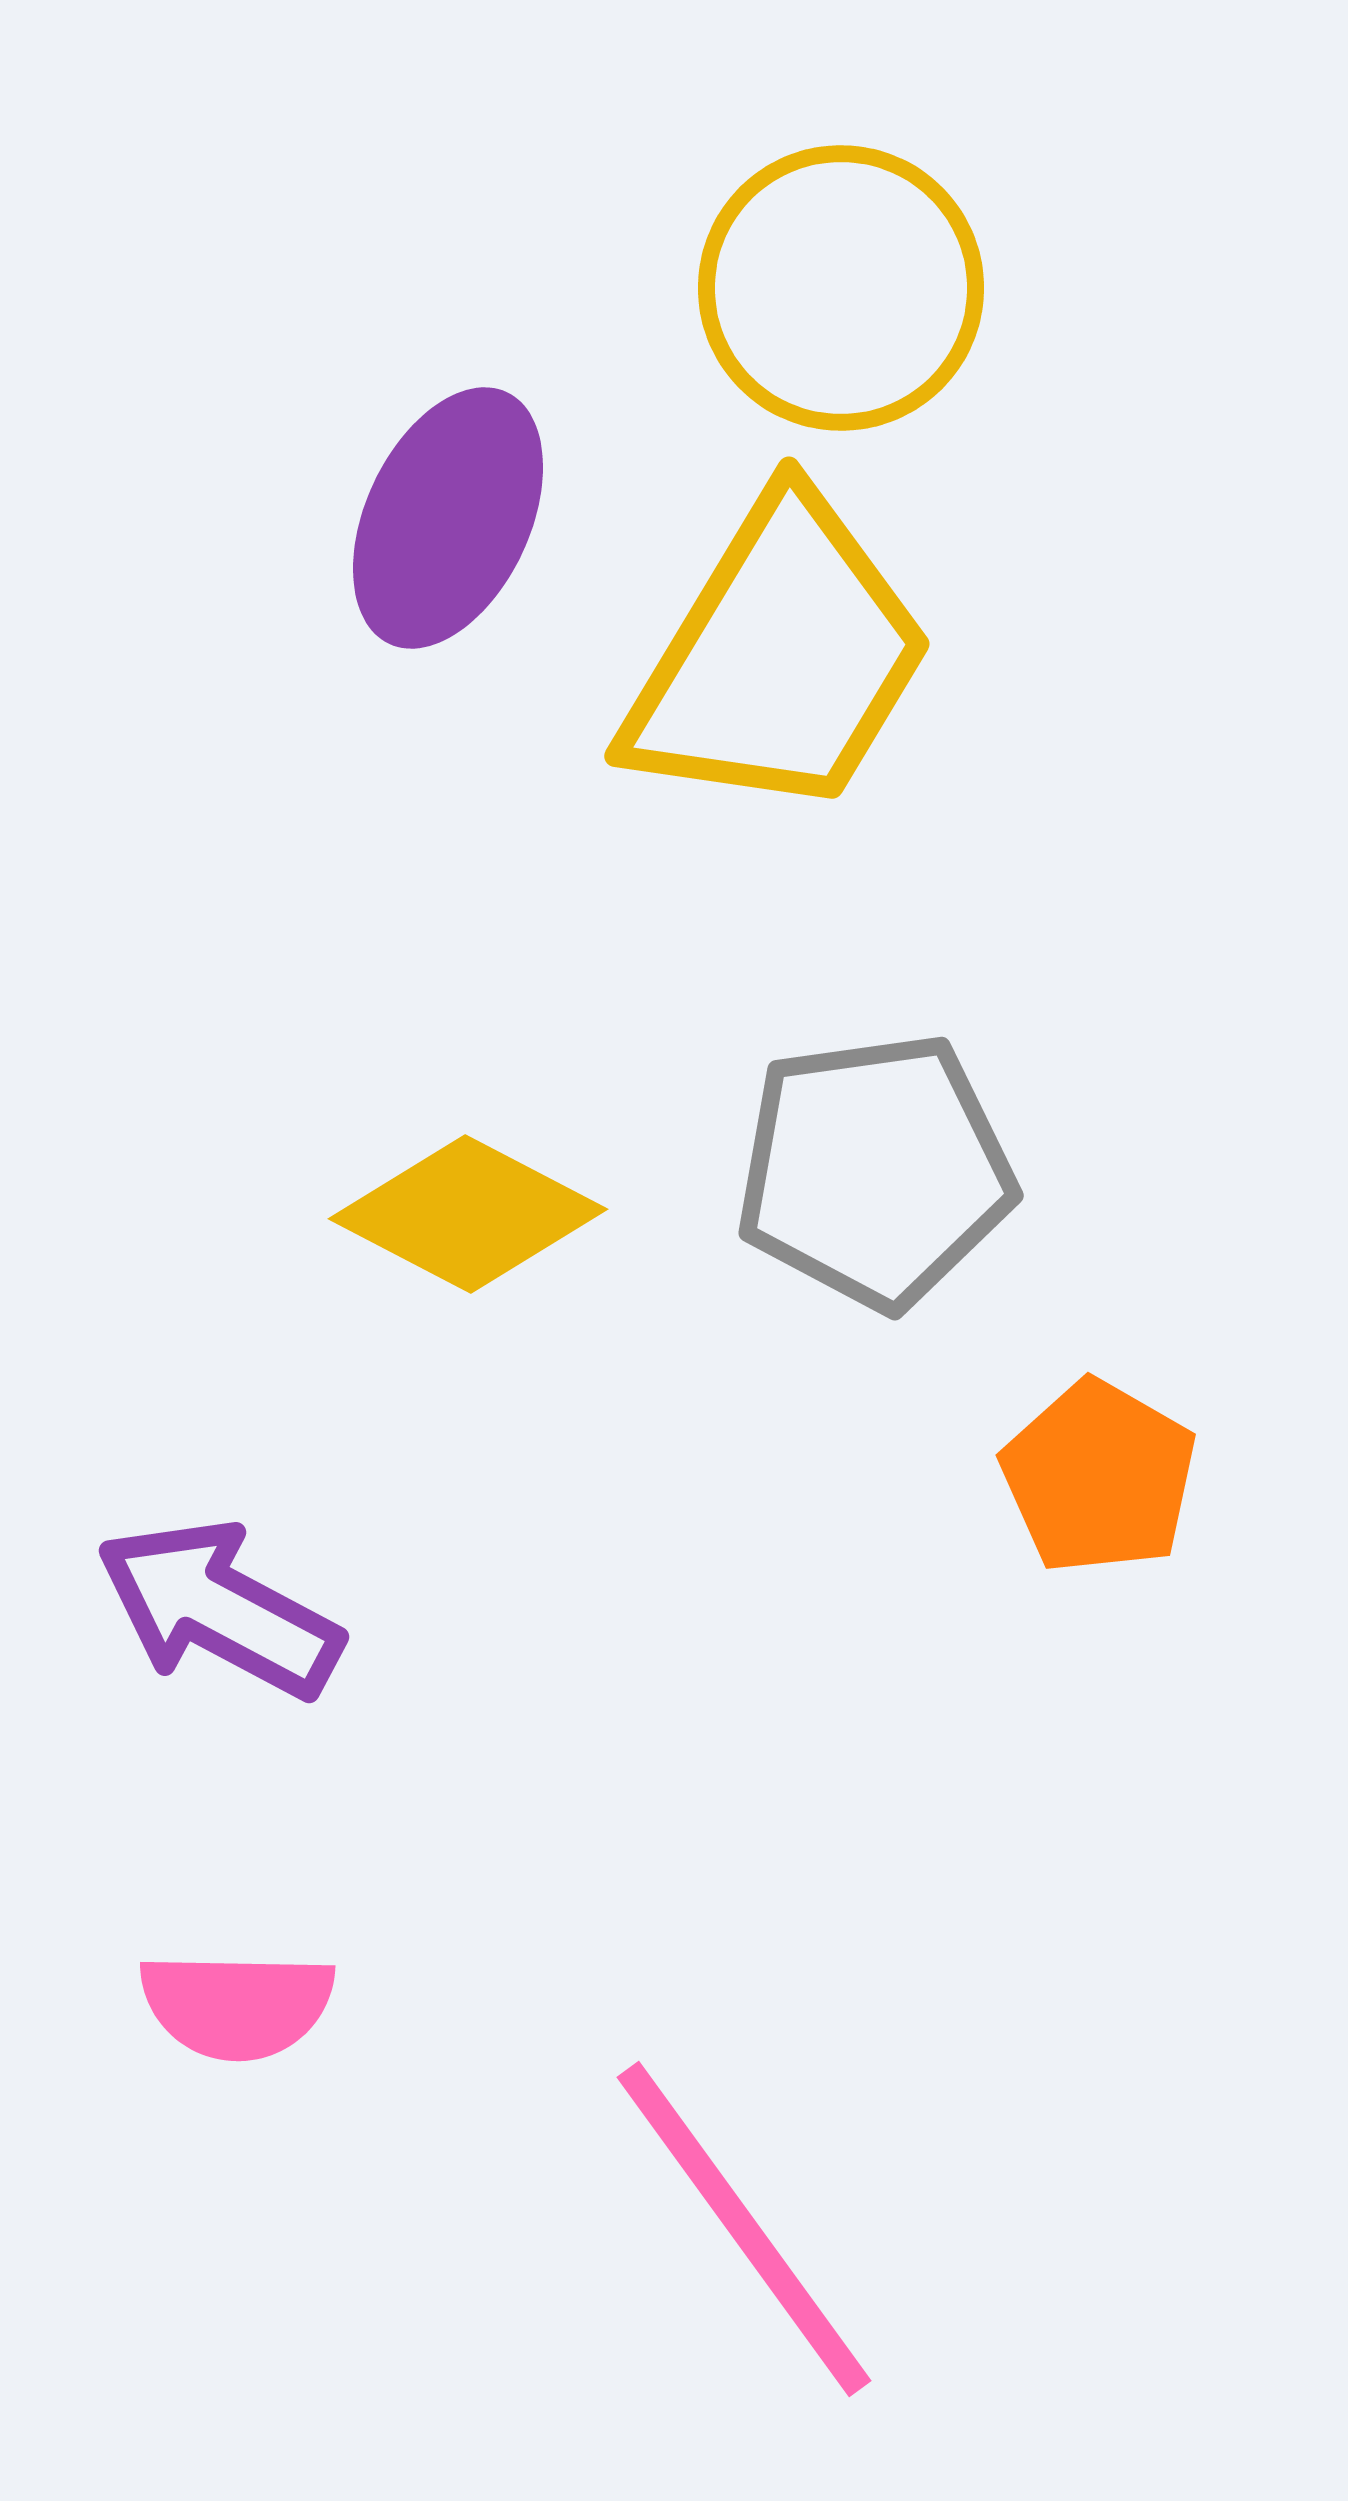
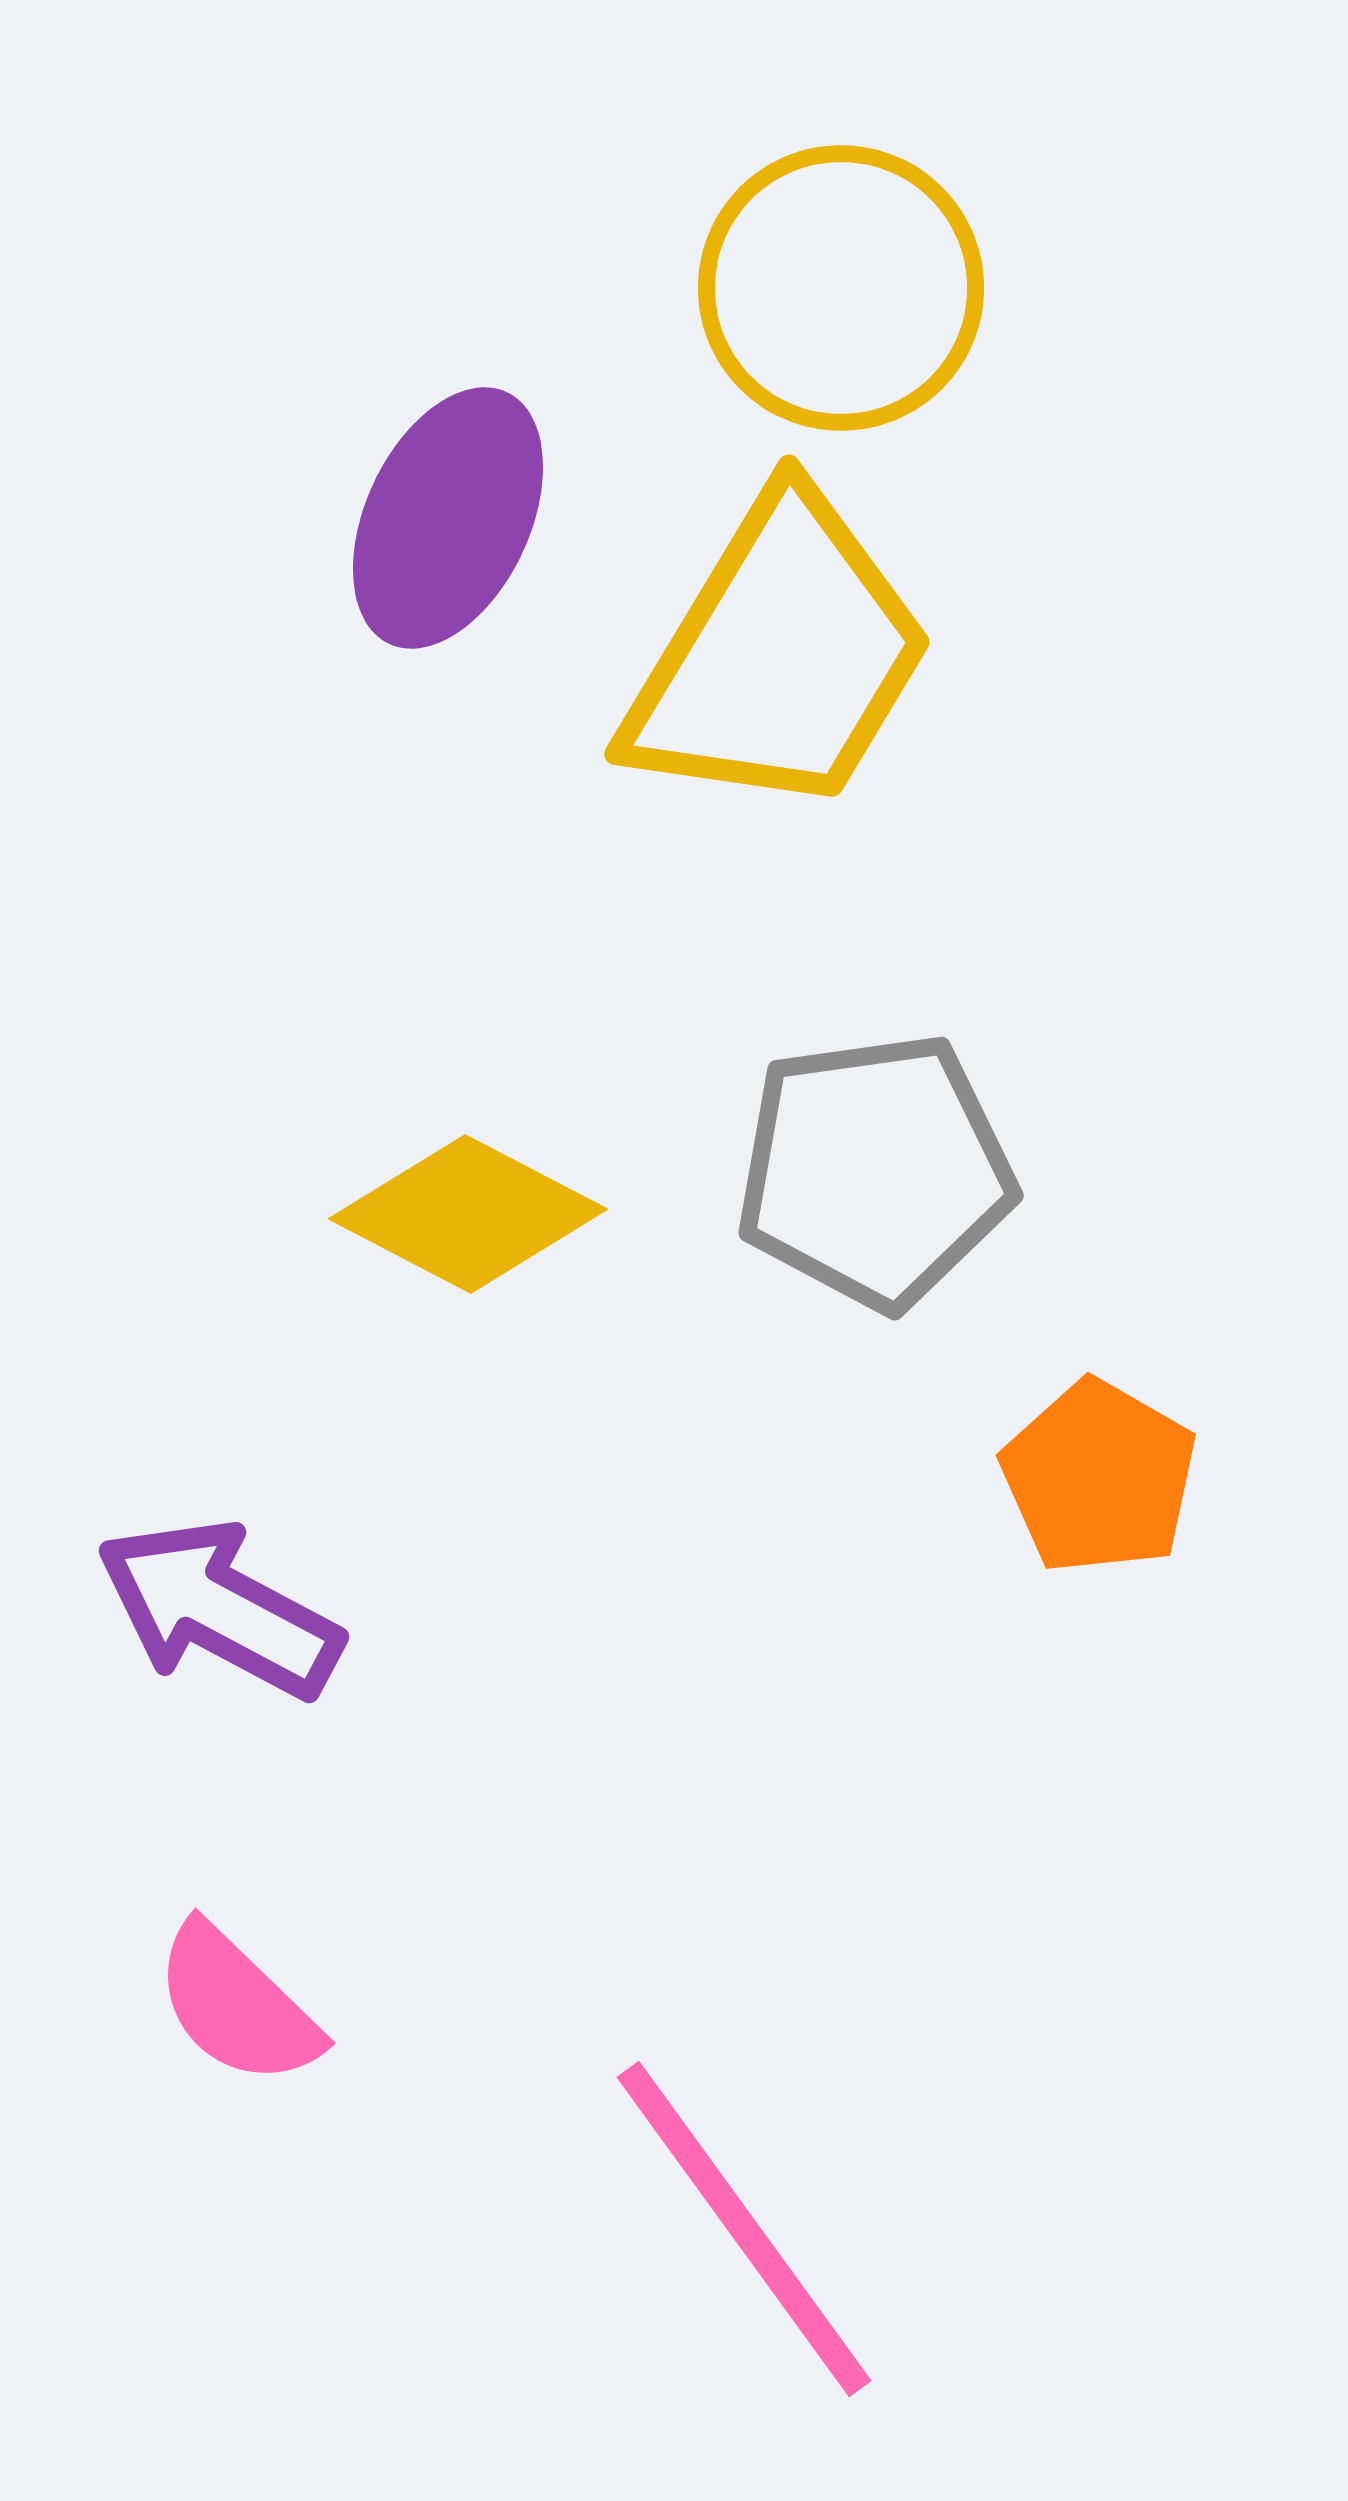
yellow trapezoid: moved 2 px up
pink semicircle: rotated 43 degrees clockwise
